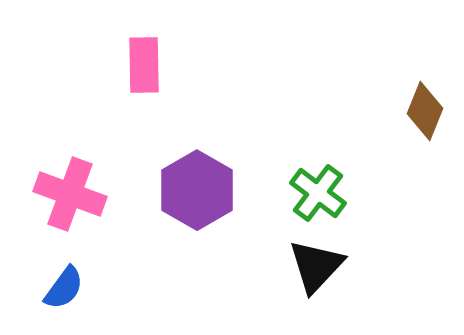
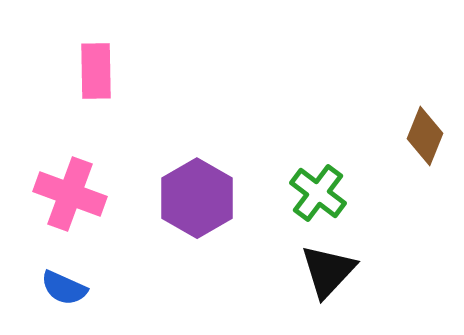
pink rectangle: moved 48 px left, 6 px down
brown diamond: moved 25 px down
purple hexagon: moved 8 px down
black triangle: moved 12 px right, 5 px down
blue semicircle: rotated 78 degrees clockwise
